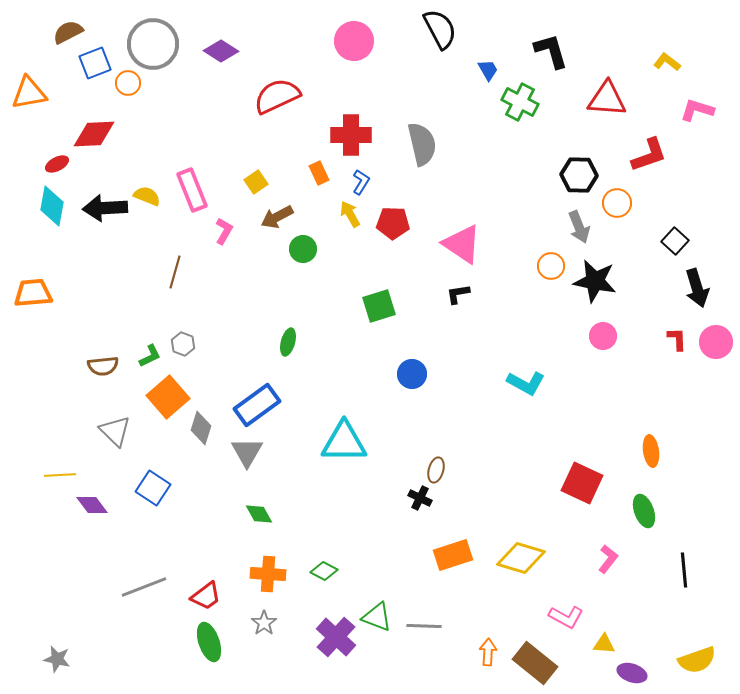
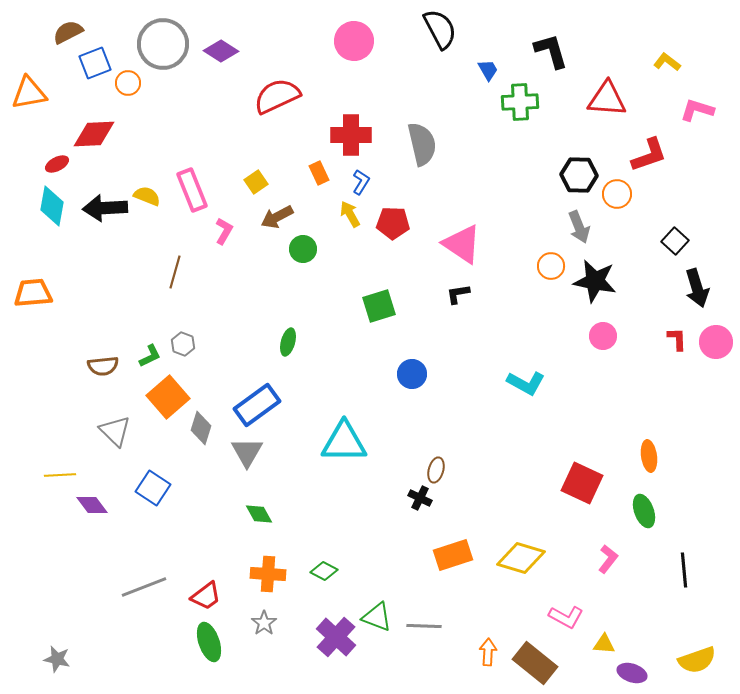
gray circle at (153, 44): moved 10 px right
green cross at (520, 102): rotated 30 degrees counterclockwise
orange circle at (617, 203): moved 9 px up
orange ellipse at (651, 451): moved 2 px left, 5 px down
